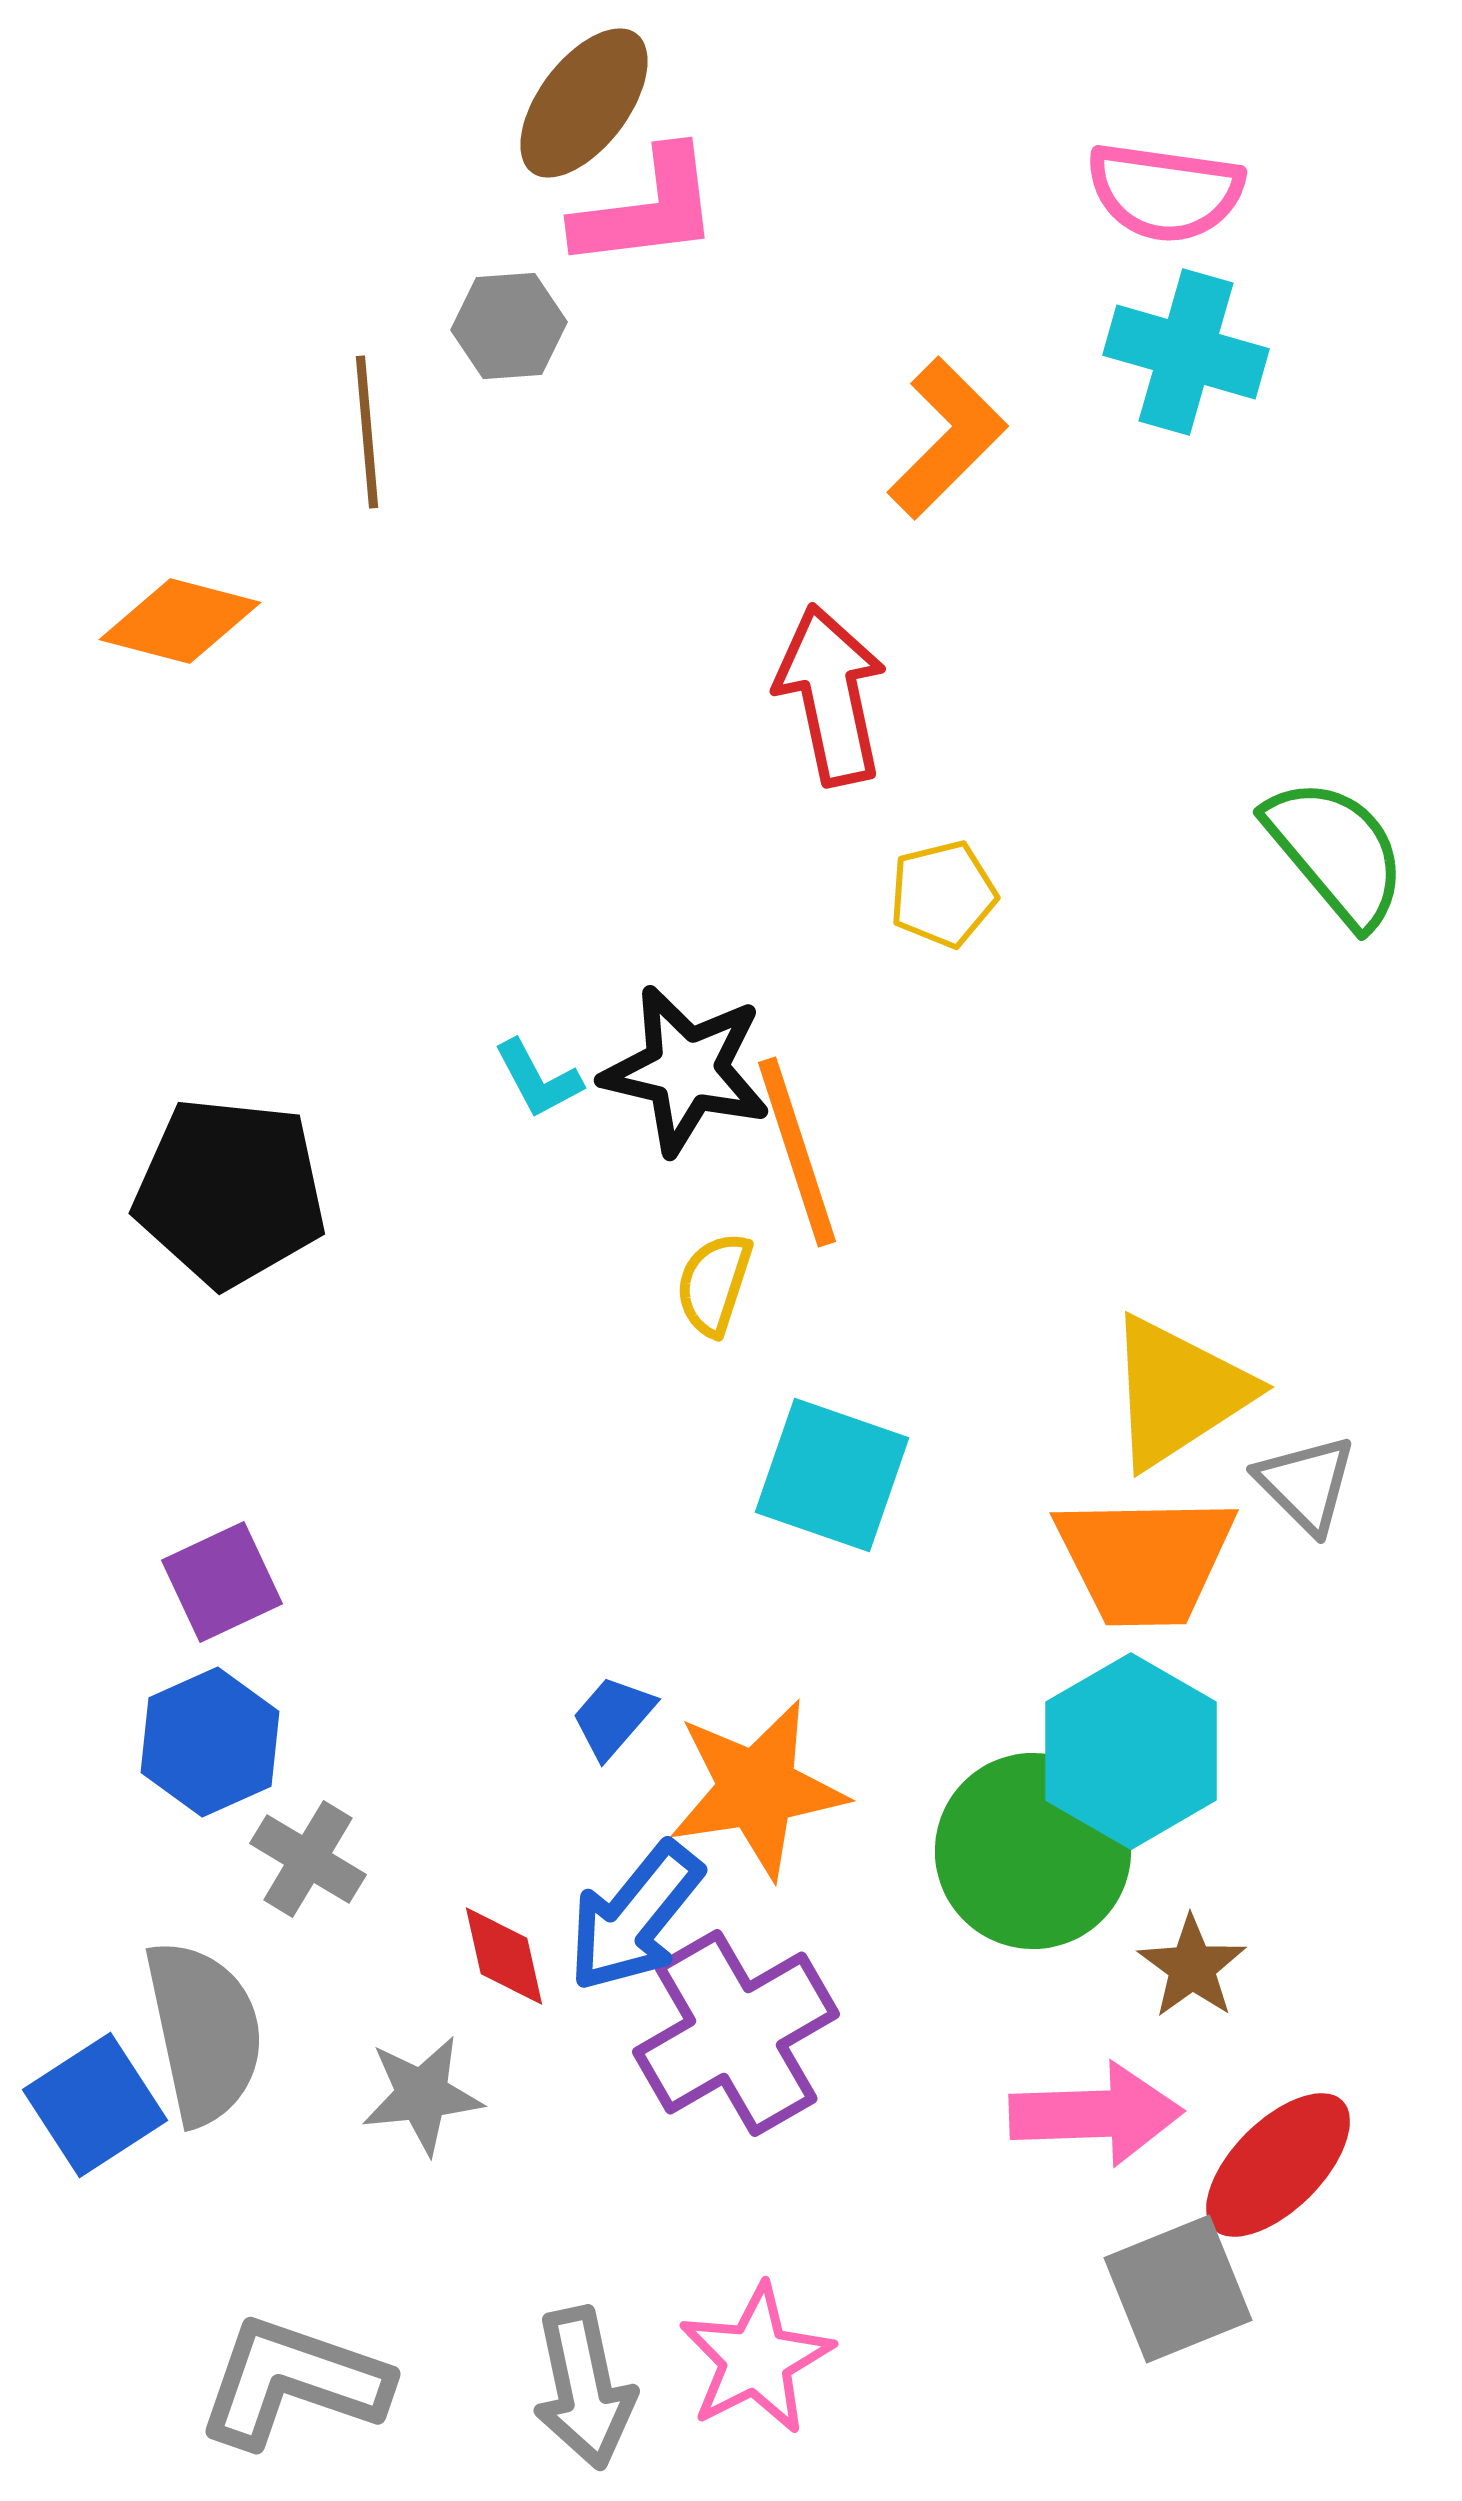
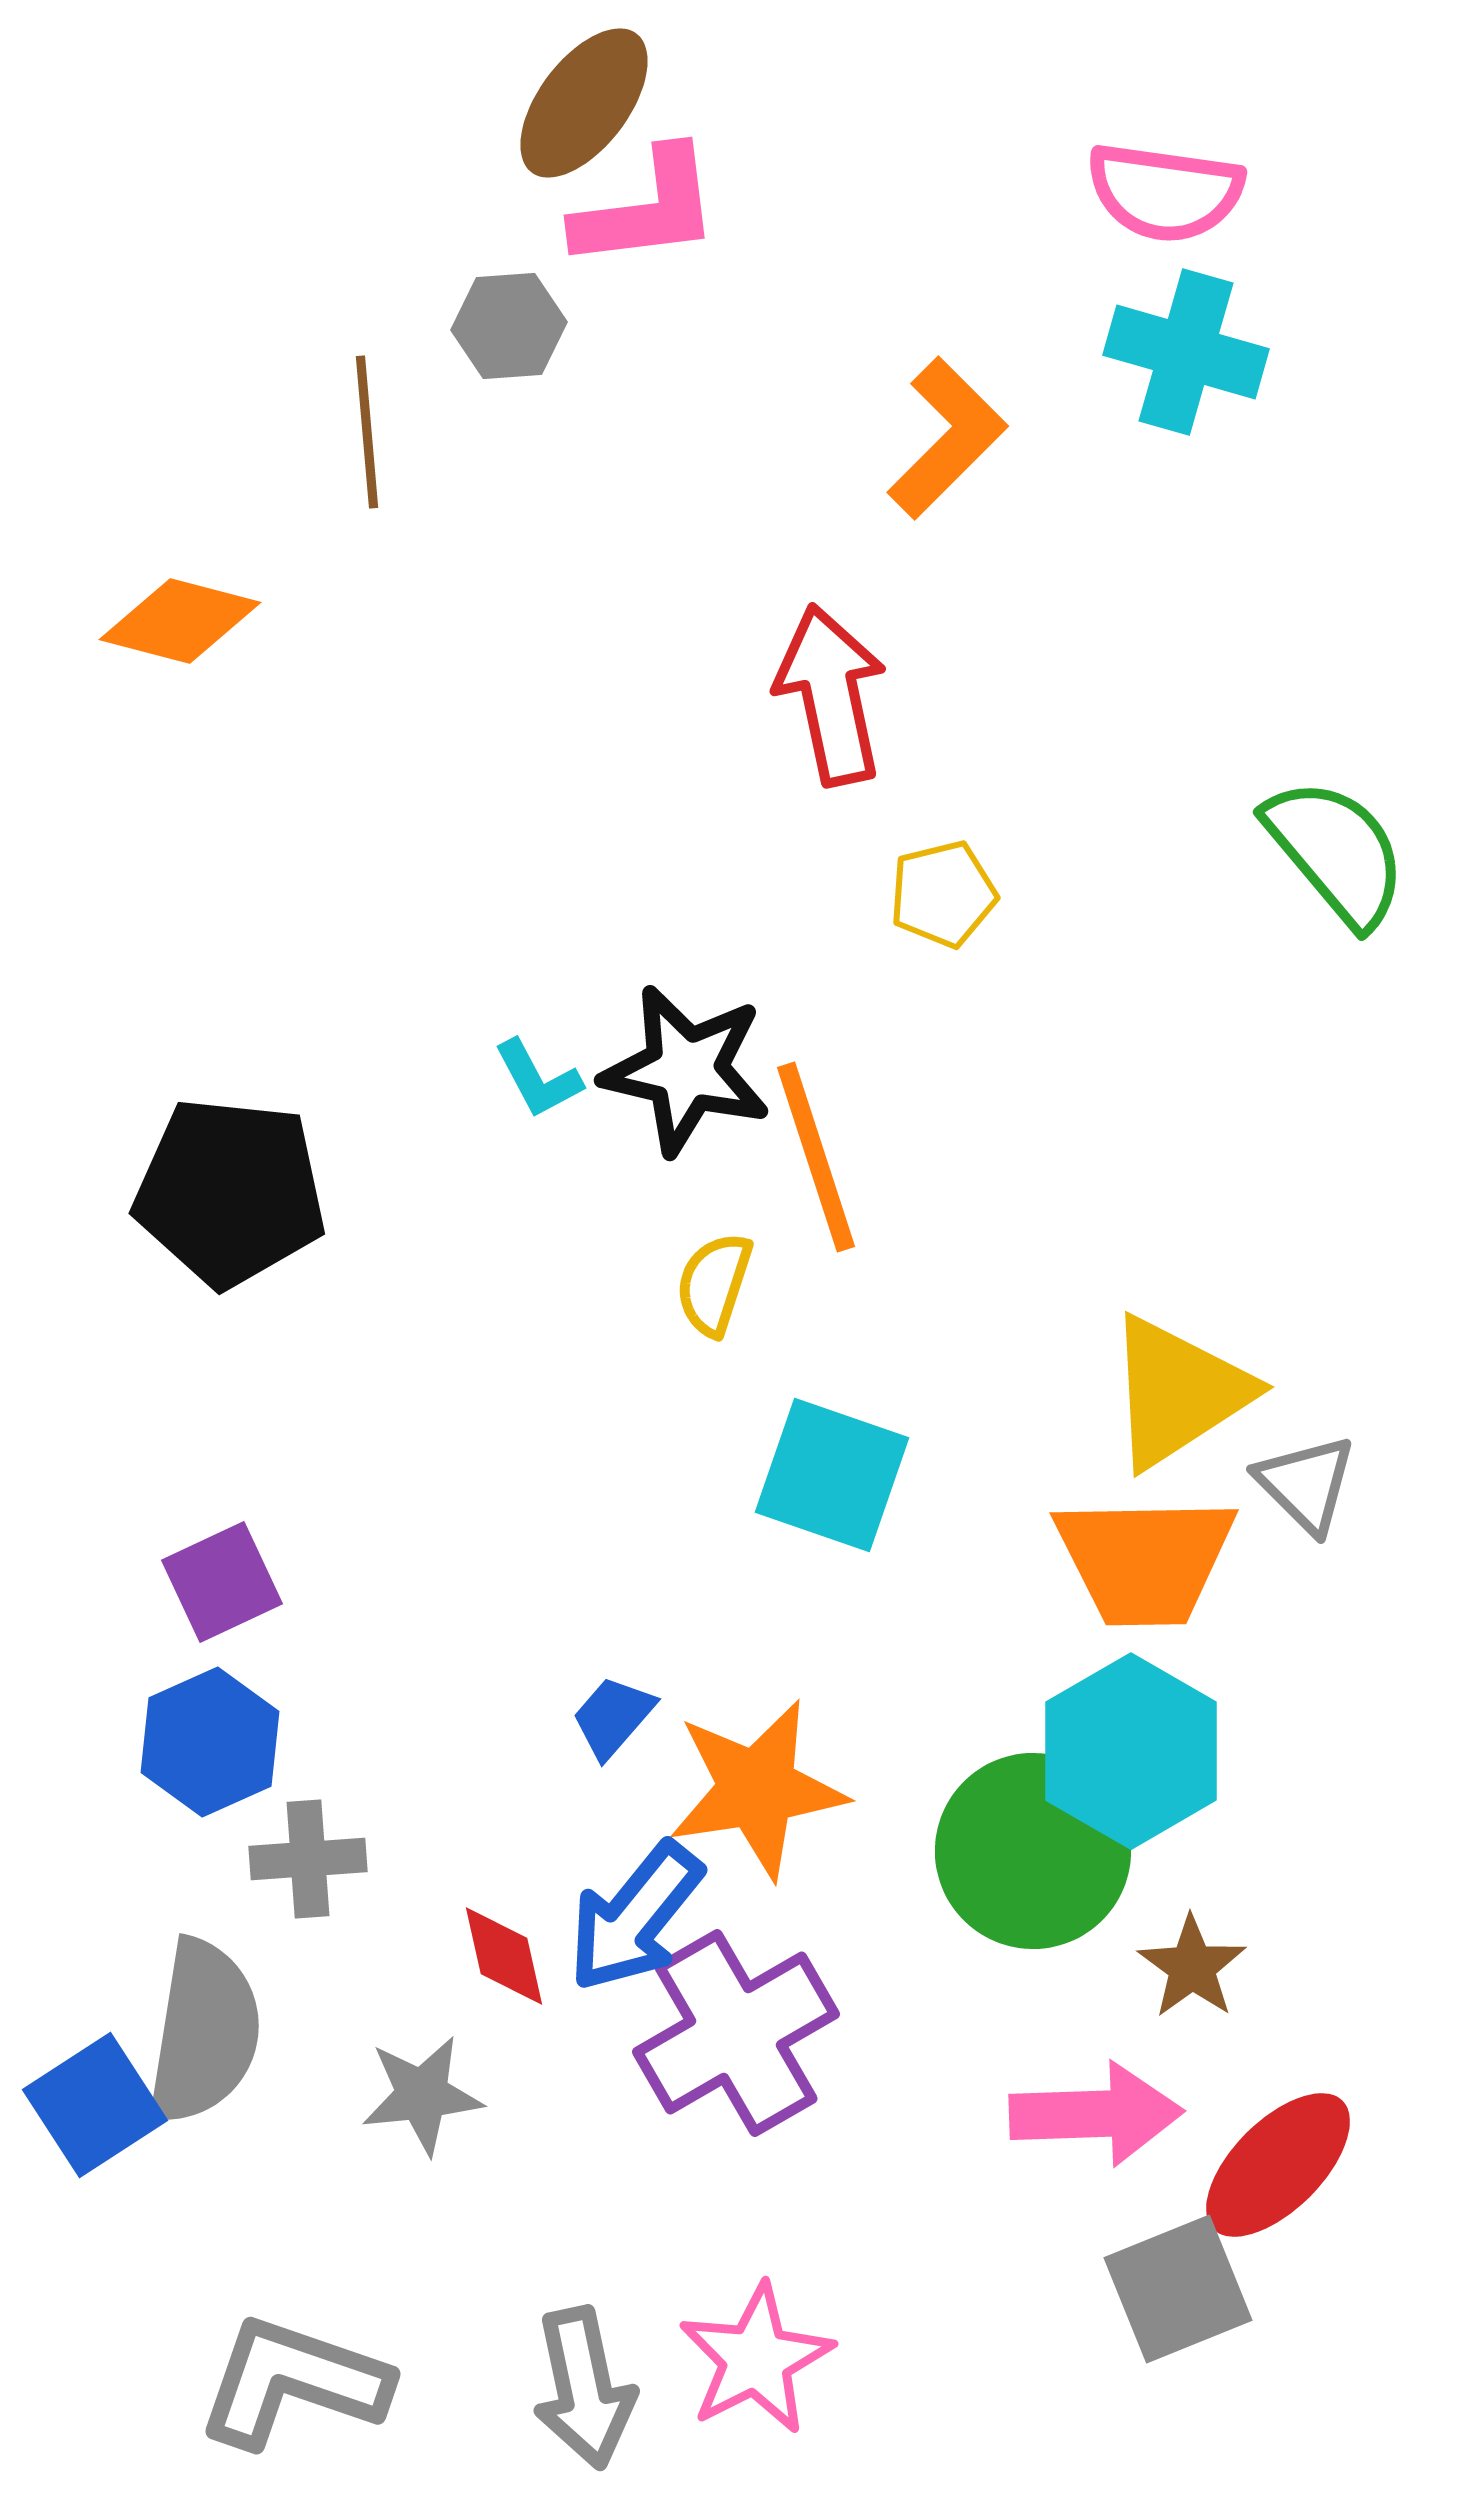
orange line: moved 19 px right, 5 px down
gray cross: rotated 35 degrees counterclockwise
gray semicircle: rotated 21 degrees clockwise
